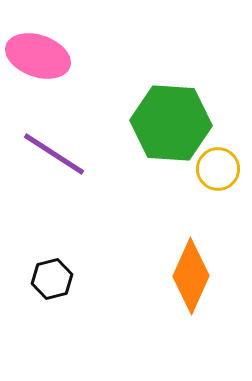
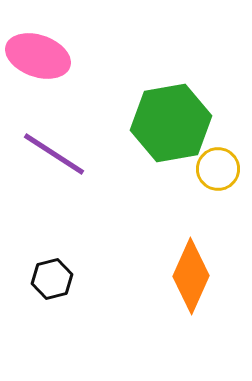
green hexagon: rotated 14 degrees counterclockwise
